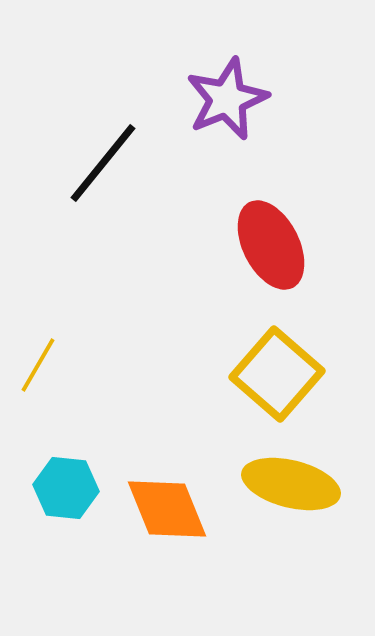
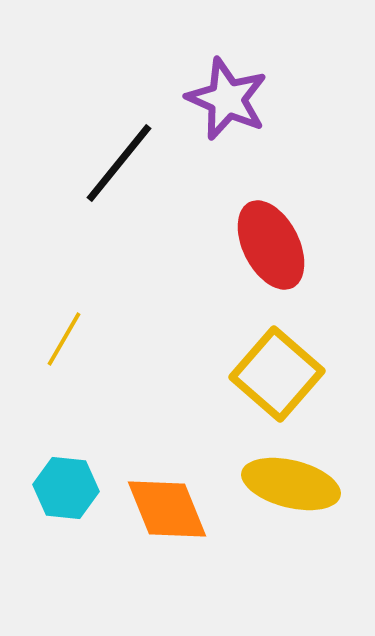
purple star: rotated 26 degrees counterclockwise
black line: moved 16 px right
yellow line: moved 26 px right, 26 px up
